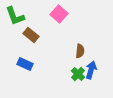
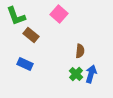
green L-shape: moved 1 px right
blue arrow: moved 4 px down
green cross: moved 2 px left
